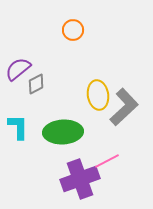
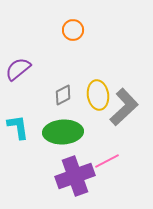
gray diamond: moved 27 px right, 11 px down
cyan L-shape: rotated 8 degrees counterclockwise
purple cross: moved 5 px left, 3 px up
